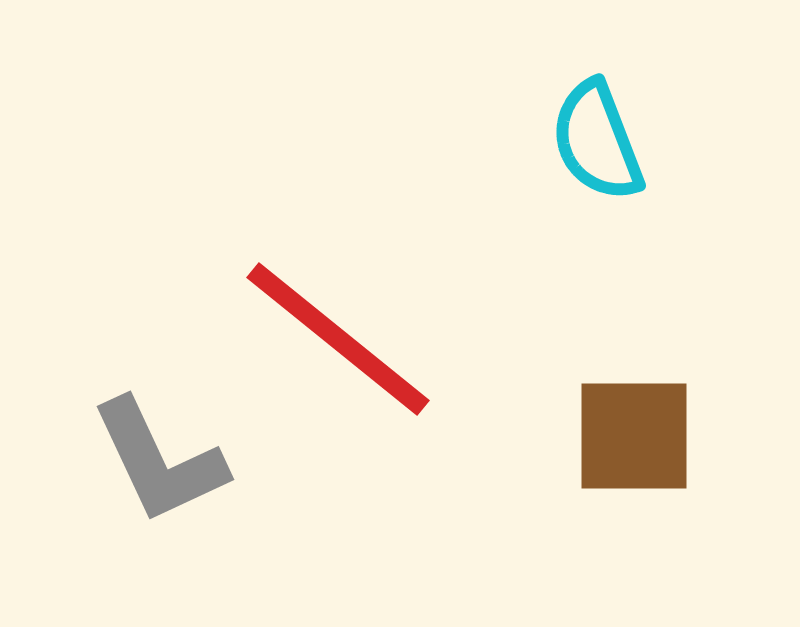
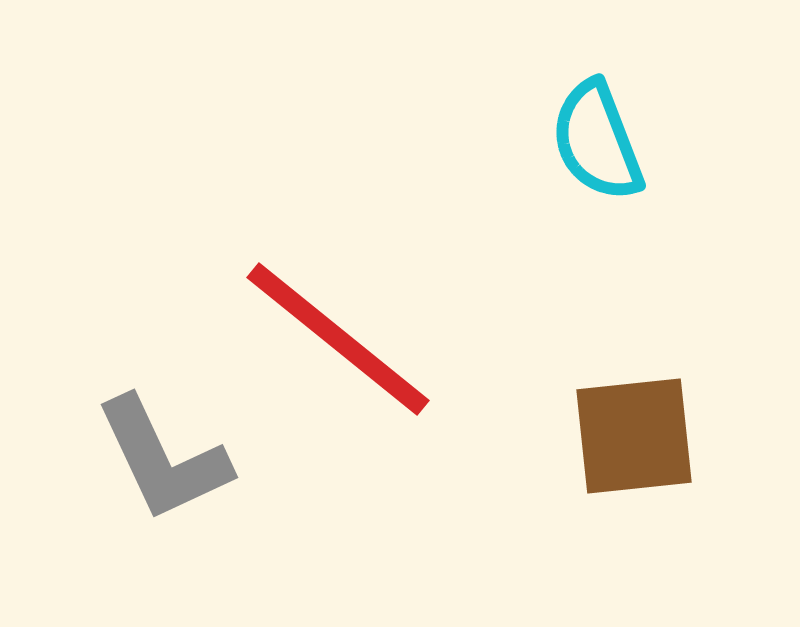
brown square: rotated 6 degrees counterclockwise
gray L-shape: moved 4 px right, 2 px up
